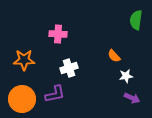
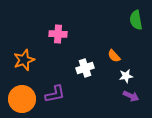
green semicircle: rotated 18 degrees counterclockwise
orange star: rotated 20 degrees counterclockwise
white cross: moved 16 px right
purple arrow: moved 1 px left, 2 px up
